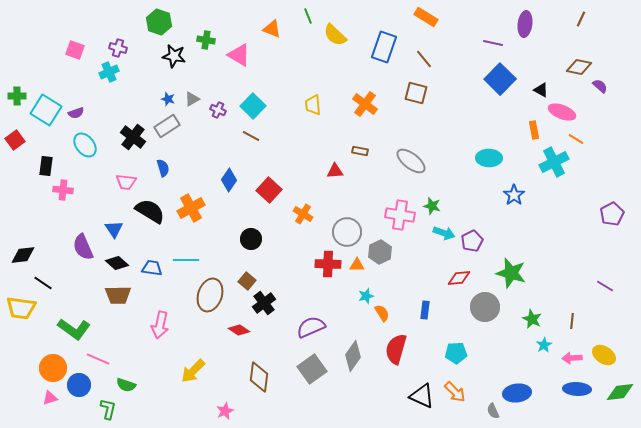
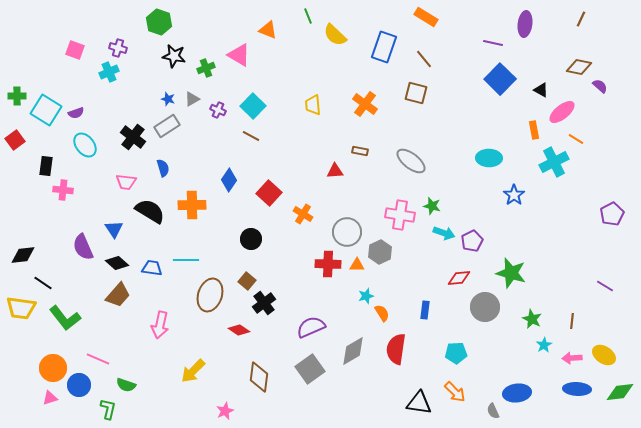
orange triangle at (272, 29): moved 4 px left, 1 px down
green cross at (206, 40): moved 28 px down; rotated 30 degrees counterclockwise
pink ellipse at (562, 112): rotated 60 degrees counterclockwise
red square at (269, 190): moved 3 px down
orange cross at (191, 208): moved 1 px right, 3 px up; rotated 28 degrees clockwise
brown trapezoid at (118, 295): rotated 48 degrees counterclockwise
green L-shape at (74, 329): moved 9 px left, 11 px up; rotated 16 degrees clockwise
red semicircle at (396, 349): rotated 8 degrees counterclockwise
gray diamond at (353, 356): moved 5 px up; rotated 24 degrees clockwise
gray square at (312, 369): moved 2 px left
black triangle at (422, 396): moved 3 px left, 7 px down; rotated 16 degrees counterclockwise
